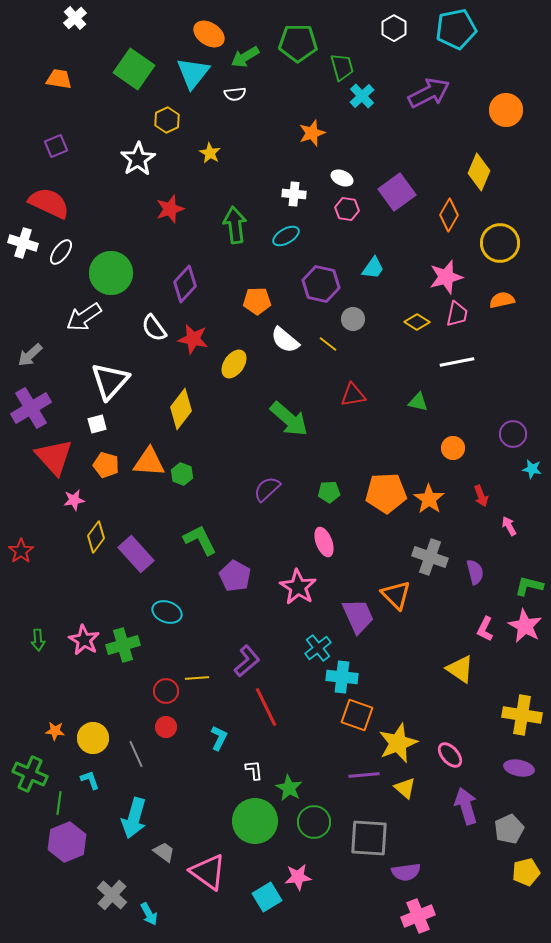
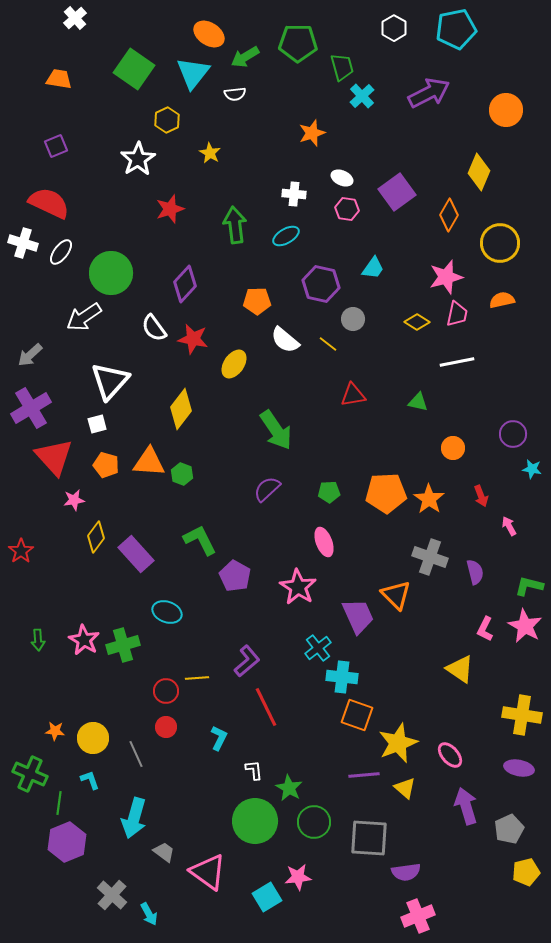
green arrow at (289, 419): moved 13 px left, 11 px down; rotated 15 degrees clockwise
